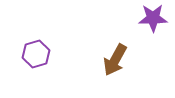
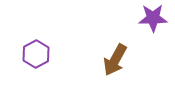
purple hexagon: rotated 12 degrees counterclockwise
